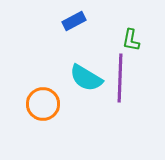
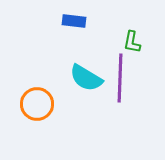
blue rectangle: rotated 35 degrees clockwise
green L-shape: moved 1 px right, 2 px down
orange circle: moved 6 px left
